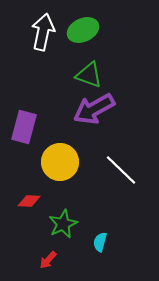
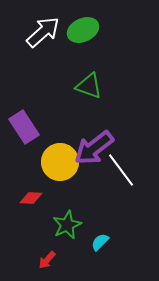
white arrow: rotated 36 degrees clockwise
green triangle: moved 11 px down
purple arrow: moved 39 px down; rotated 9 degrees counterclockwise
purple rectangle: rotated 48 degrees counterclockwise
white line: rotated 9 degrees clockwise
red diamond: moved 2 px right, 3 px up
green star: moved 4 px right, 1 px down
cyan semicircle: rotated 30 degrees clockwise
red arrow: moved 1 px left
